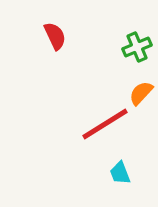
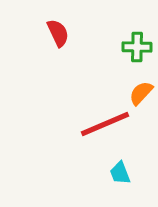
red semicircle: moved 3 px right, 3 px up
green cross: rotated 24 degrees clockwise
red line: rotated 9 degrees clockwise
